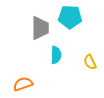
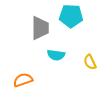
cyan pentagon: moved 1 px right, 1 px up
cyan semicircle: rotated 96 degrees clockwise
orange semicircle: moved 4 px up
